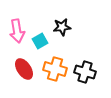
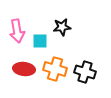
cyan square: rotated 28 degrees clockwise
red ellipse: rotated 50 degrees counterclockwise
